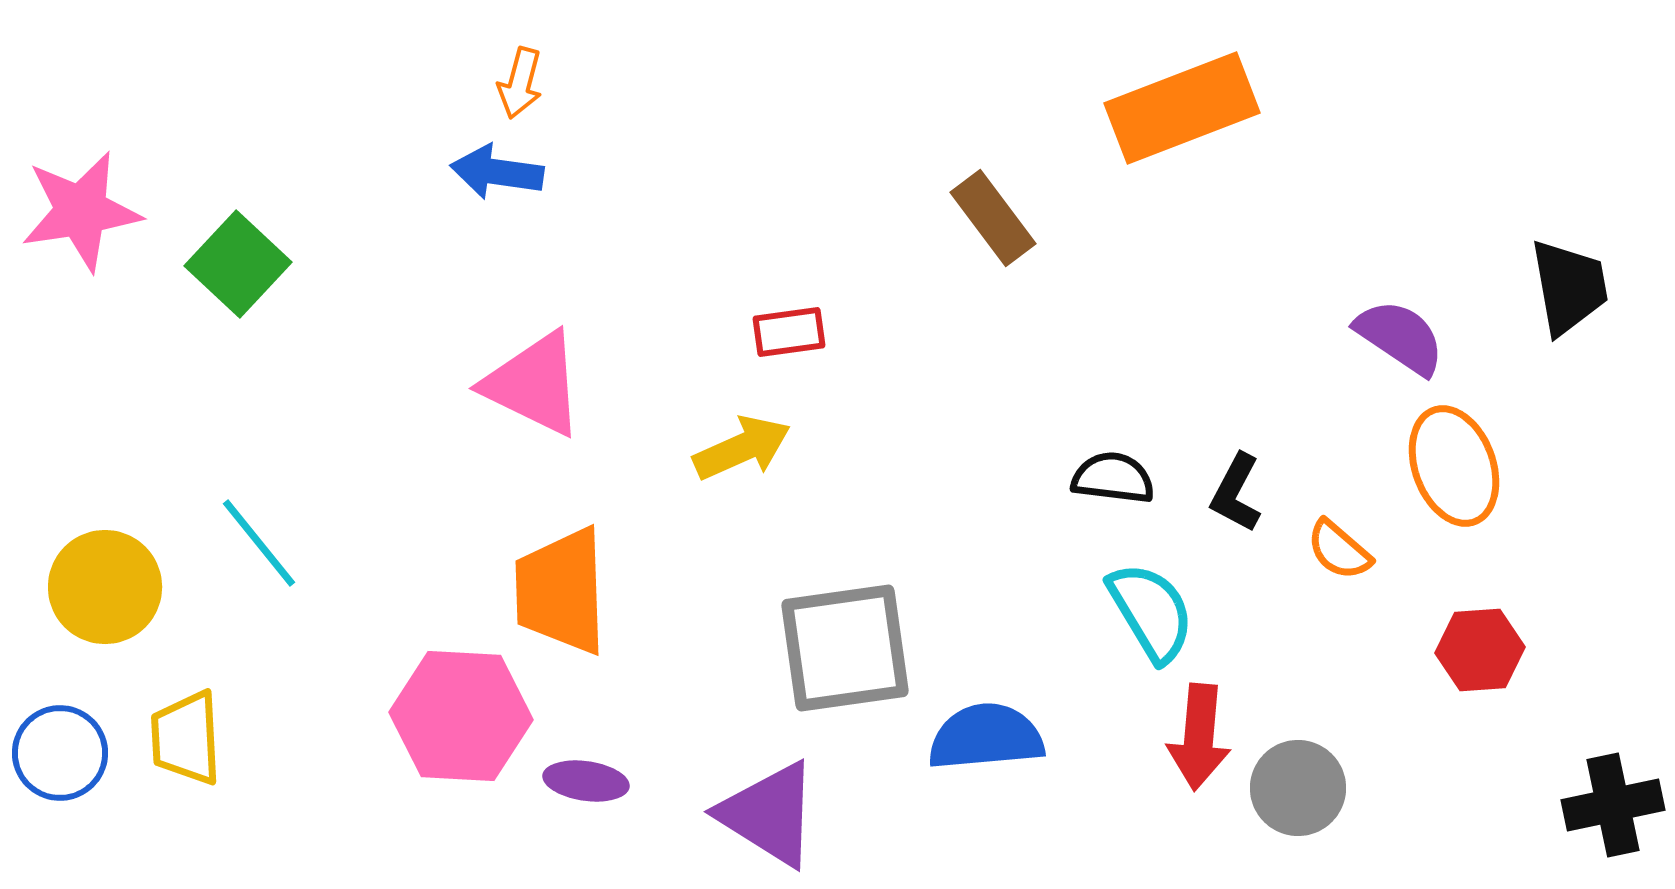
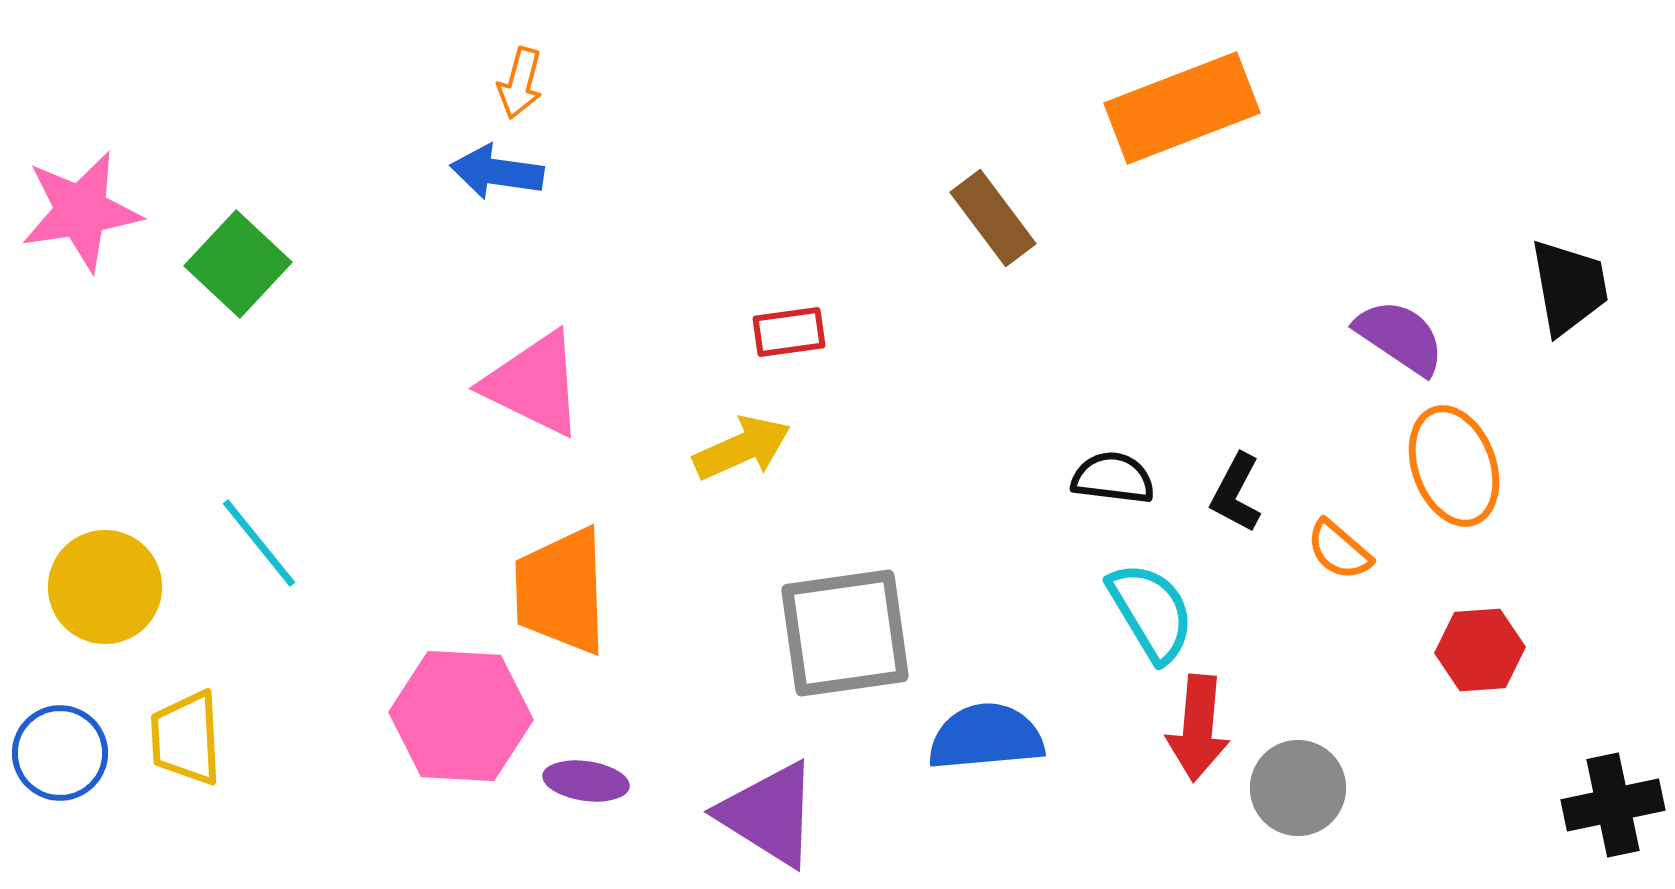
gray square: moved 15 px up
red arrow: moved 1 px left, 9 px up
